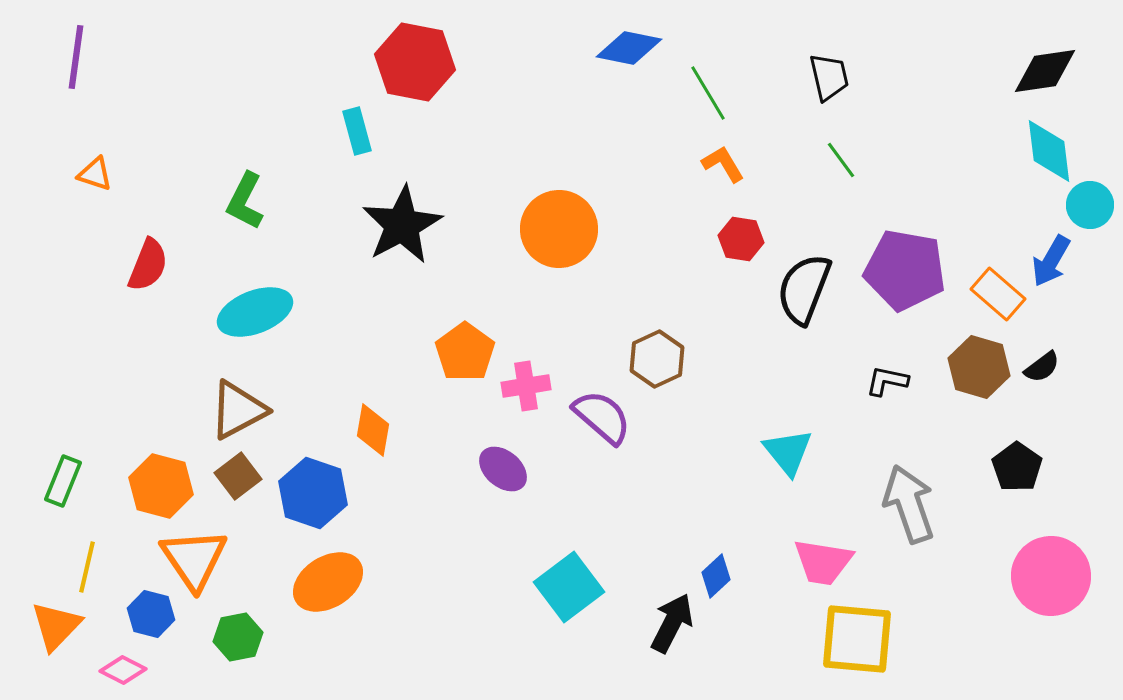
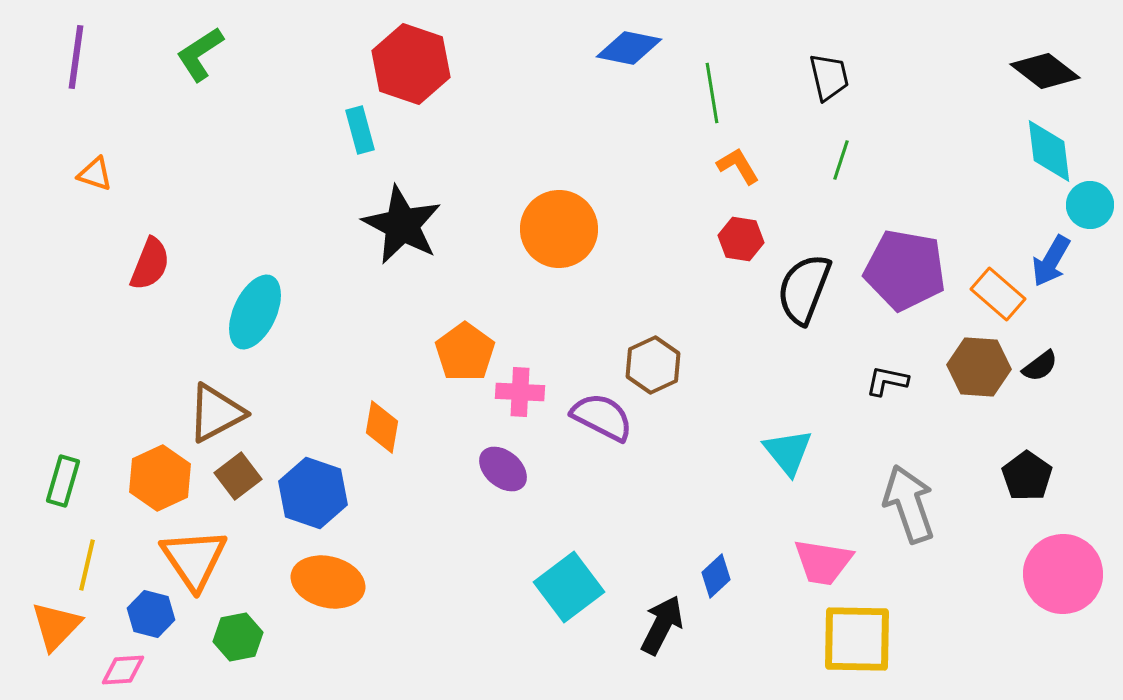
red hexagon at (415, 62): moved 4 px left, 2 px down; rotated 8 degrees clockwise
black diamond at (1045, 71): rotated 46 degrees clockwise
green line at (708, 93): moved 4 px right; rotated 22 degrees clockwise
cyan rectangle at (357, 131): moved 3 px right, 1 px up
green line at (841, 160): rotated 54 degrees clockwise
orange L-shape at (723, 164): moved 15 px right, 2 px down
green L-shape at (245, 201): moved 45 px left, 147 px up; rotated 30 degrees clockwise
black star at (402, 225): rotated 16 degrees counterclockwise
red semicircle at (148, 265): moved 2 px right, 1 px up
cyan ellipse at (255, 312): rotated 44 degrees counterclockwise
brown hexagon at (657, 359): moved 4 px left, 6 px down
brown hexagon at (979, 367): rotated 12 degrees counterclockwise
black semicircle at (1042, 367): moved 2 px left, 1 px up
pink cross at (526, 386): moved 6 px left, 6 px down; rotated 12 degrees clockwise
brown triangle at (238, 410): moved 22 px left, 3 px down
purple semicircle at (602, 417): rotated 14 degrees counterclockwise
orange diamond at (373, 430): moved 9 px right, 3 px up
black pentagon at (1017, 467): moved 10 px right, 9 px down
green rectangle at (63, 481): rotated 6 degrees counterclockwise
orange hexagon at (161, 486): moved 1 px left, 8 px up; rotated 20 degrees clockwise
yellow line at (87, 567): moved 2 px up
pink circle at (1051, 576): moved 12 px right, 2 px up
orange ellipse at (328, 582): rotated 46 degrees clockwise
black arrow at (672, 623): moved 10 px left, 2 px down
yellow square at (857, 639): rotated 4 degrees counterclockwise
pink diamond at (123, 670): rotated 30 degrees counterclockwise
